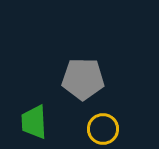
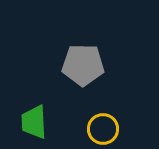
gray pentagon: moved 14 px up
